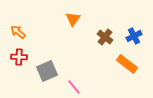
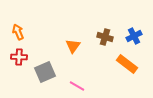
orange triangle: moved 27 px down
orange arrow: rotated 28 degrees clockwise
brown cross: rotated 21 degrees counterclockwise
gray square: moved 2 px left, 1 px down
pink line: moved 3 px right, 1 px up; rotated 21 degrees counterclockwise
